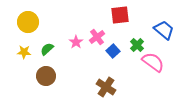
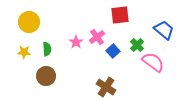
yellow circle: moved 1 px right
green semicircle: rotated 128 degrees clockwise
